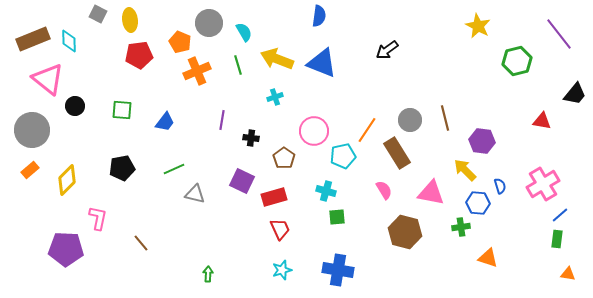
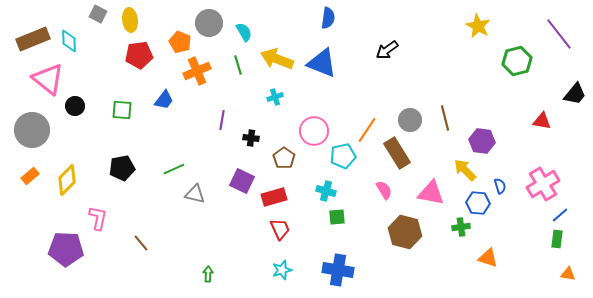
blue semicircle at (319, 16): moved 9 px right, 2 px down
blue trapezoid at (165, 122): moved 1 px left, 22 px up
orange rectangle at (30, 170): moved 6 px down
